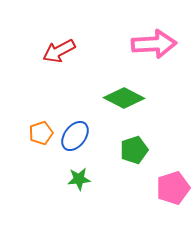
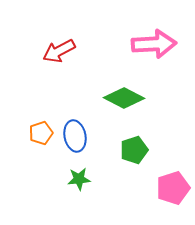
blue ellipse: rotated 48 degrees counterclockwise
